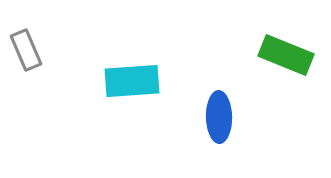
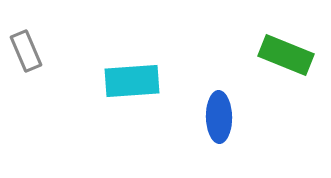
gray rectangle: moved 1 px down
